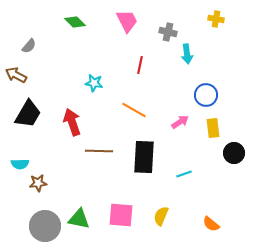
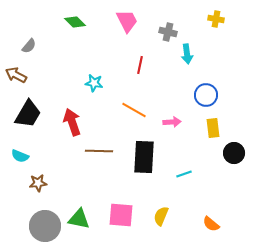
pink arrow: moved 8 px left; rotated 30 degrees clockwise
cyan semicircle: moved 8 px up; rotated 24 degrees clockwise
